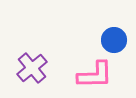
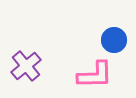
purple cross: moved 6 px left, 2 px up
